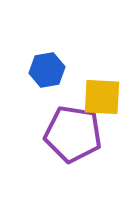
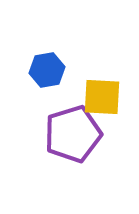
purple pentagon: rotated 26 degrees counterclockwise
